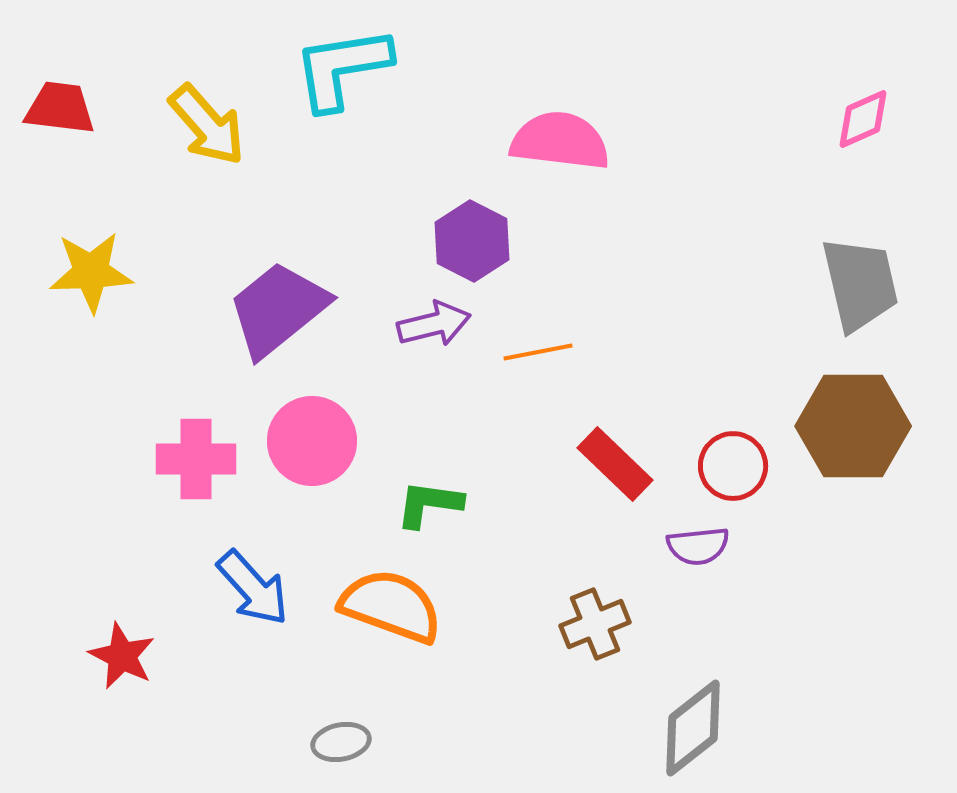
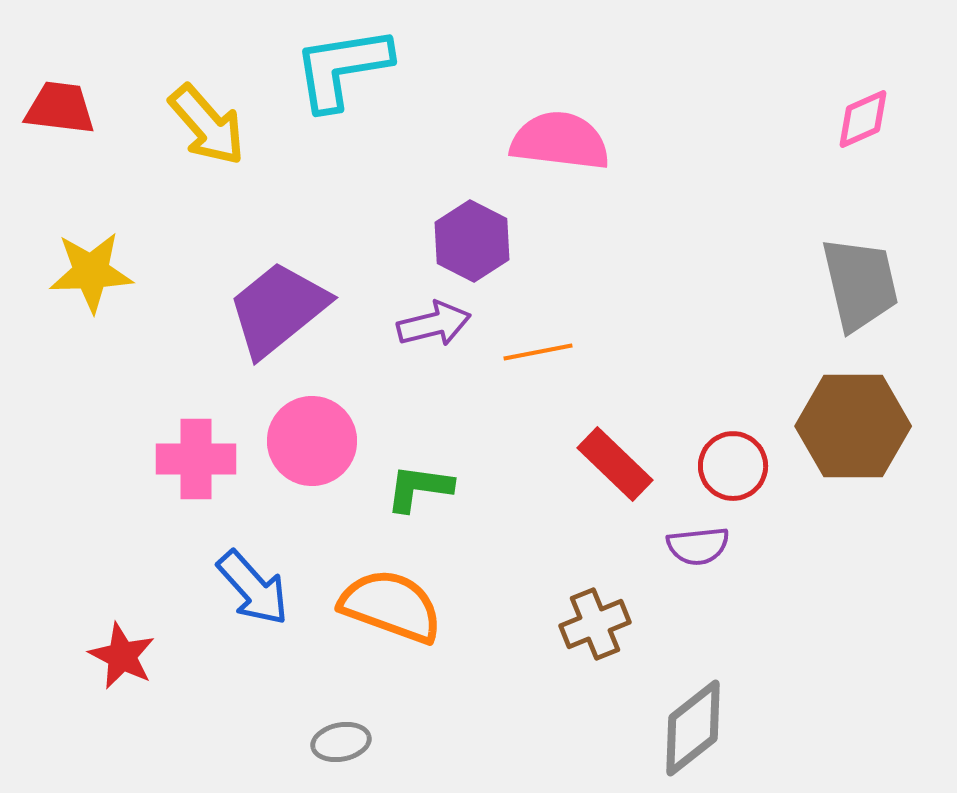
green L-shape: moved 10 px left, 16 px up
